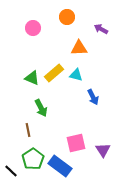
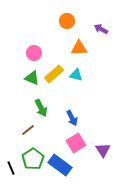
orange circle: moved 4 px down
pink circle: moved 1 px right, 25 px down
yellow rectangle: moved 1 px down
blue arrow: moved 21 px left, 21 px down
brown line: rotated 64 degrees clockwise
pink square: rotated 18 degrees counterclockwise
blue rectangle: moved 1 px up
black line: moved 3 px up; rotated 24 degrees clockwise
